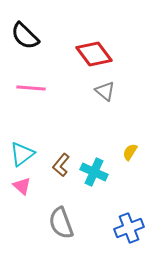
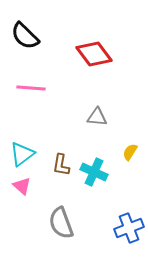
gray triangle: moved 8 px left, 26 px down; rotated 35 degrees counterclockwise
brown L-shape: rotated 30 degrees counterclockwise
